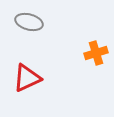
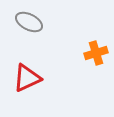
gray ellipse: rotated 12 degrees clockwise
